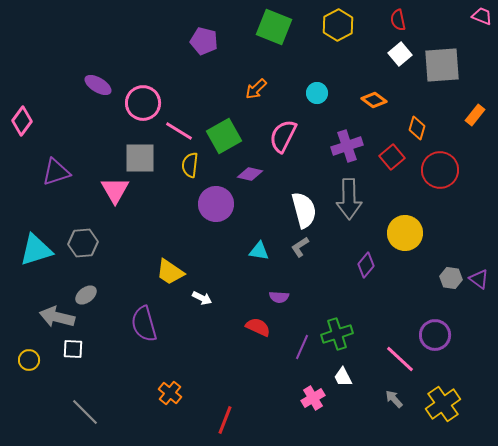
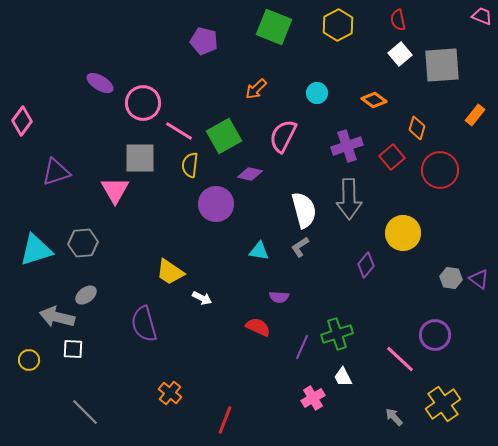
purple ellipse at (98, 85): moved 2 px right, 2 px up
yellow circle at (405, 233): moved 2 px left
gray arrow at (394, 399): moved 18 px down
